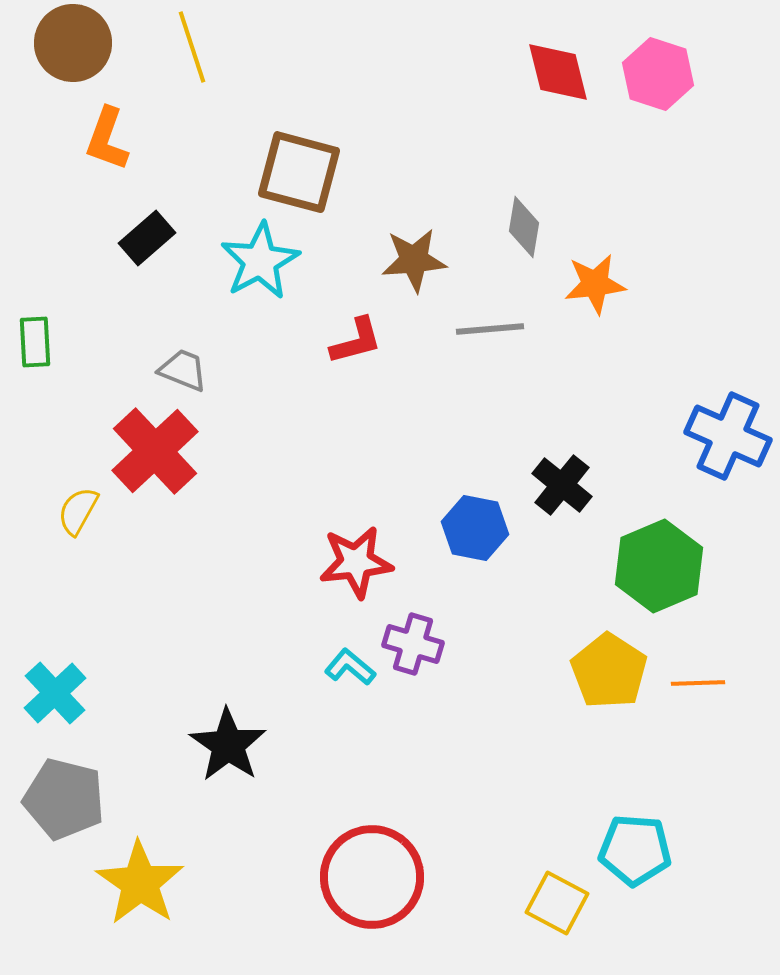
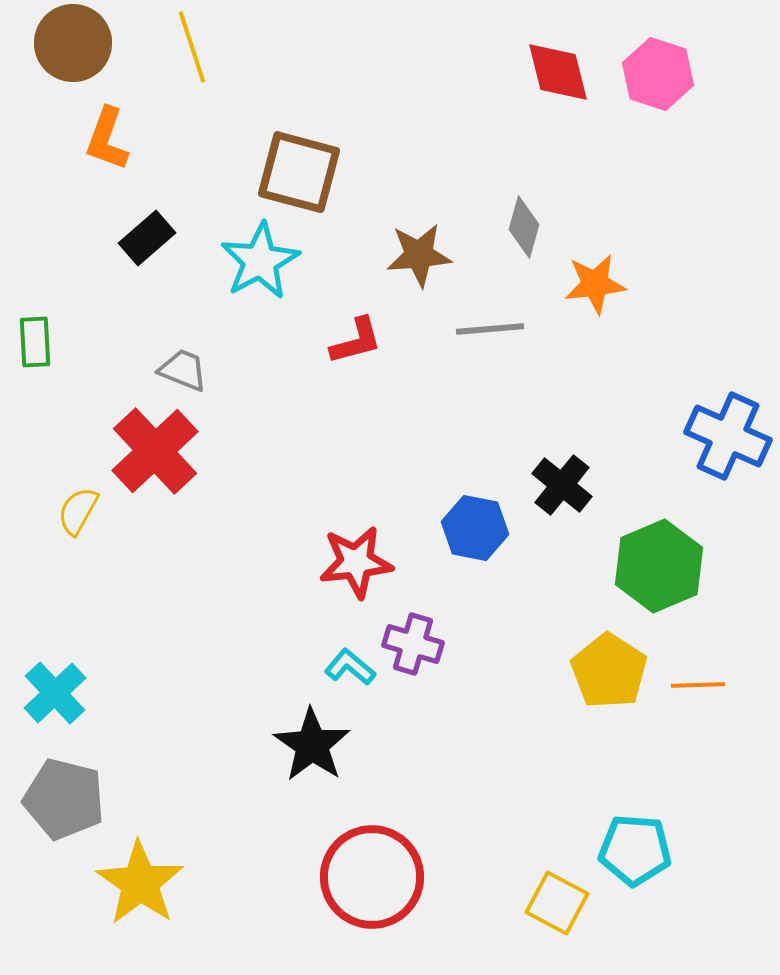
gray diamond: rotated 6 degrees clockwise
brown star: moved 5 px right, 5 px up
orange line: moved 2 px down
black star: moved 84 px right
